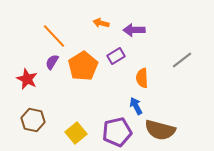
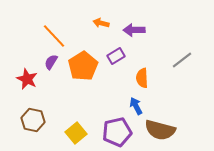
purple semicircle: moved 1 px left
